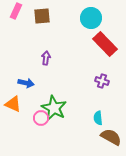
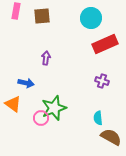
pink rectangle: rotated 14 degrees counterclockwise
red rectangle: rotated 70 degrees counterclockwise
orange triangle: rotated 12 degrees clockwise
green star: rotated 25 degrees clockwise
